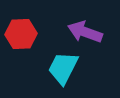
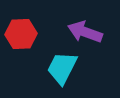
cyan trapezoid: moved 1 px left
